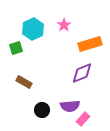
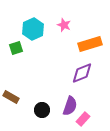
pink star: rotated 16 degrees counterclockwise
brown rectangle: moved 13 px left, 15 px down
purple semicircle: rotated 66 degrees counterclockwise
